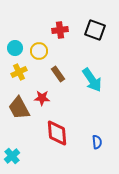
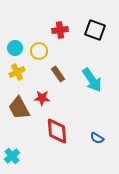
yellow cross: moved 2 px left
red diamond: moved 2 px up
blue semicircle: moved 4 px up; rotated 128 degrees clockwise
